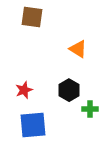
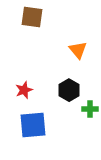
orange triangle: moved 1 px down; rotated 18 degrees clockwise
